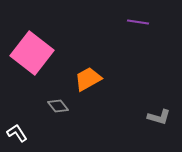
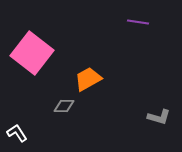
gray diamond: moved 6 px right; rotated 50 degrees counterclockwise
